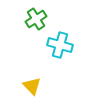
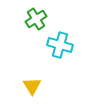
yellow triangle: rotated 12 degrees clockwise
